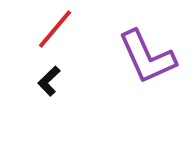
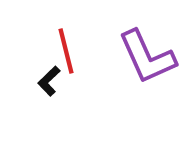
red line: moved 11 px right, 22 px down; rotated 54 degrees counterclockwise
